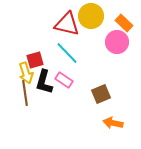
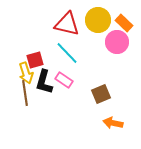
yellow circle: moved 7 px right, 4 px down
